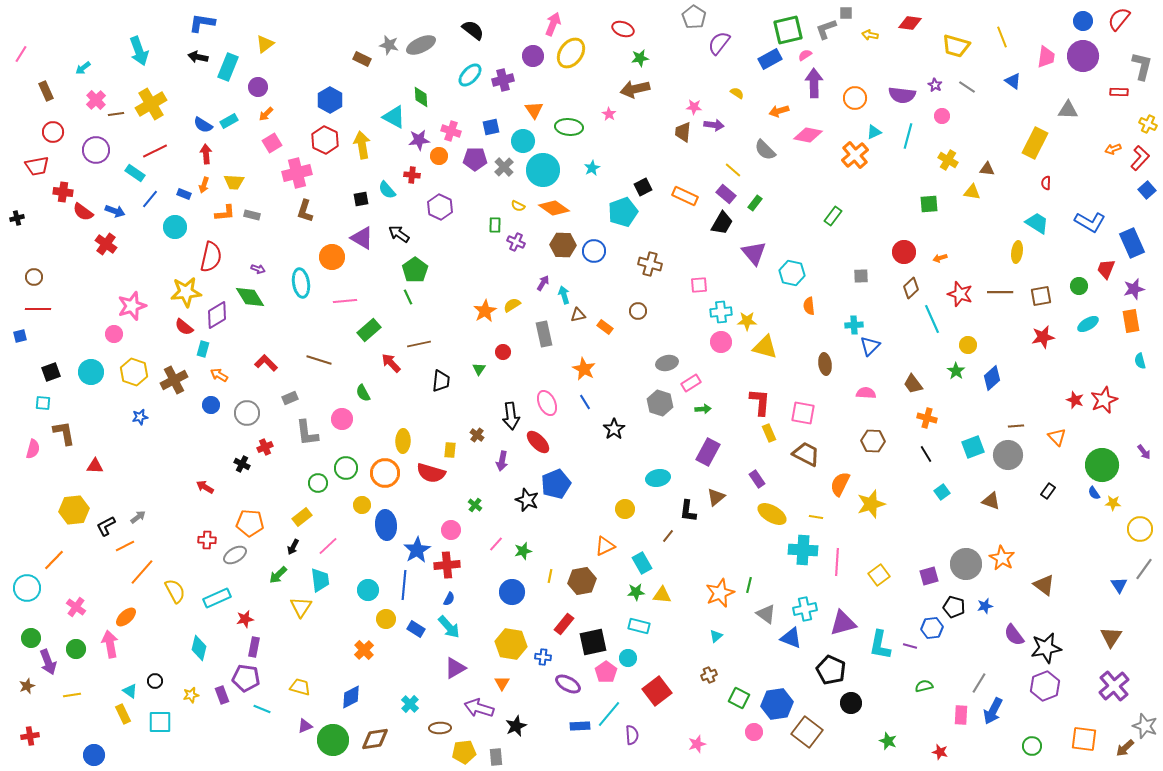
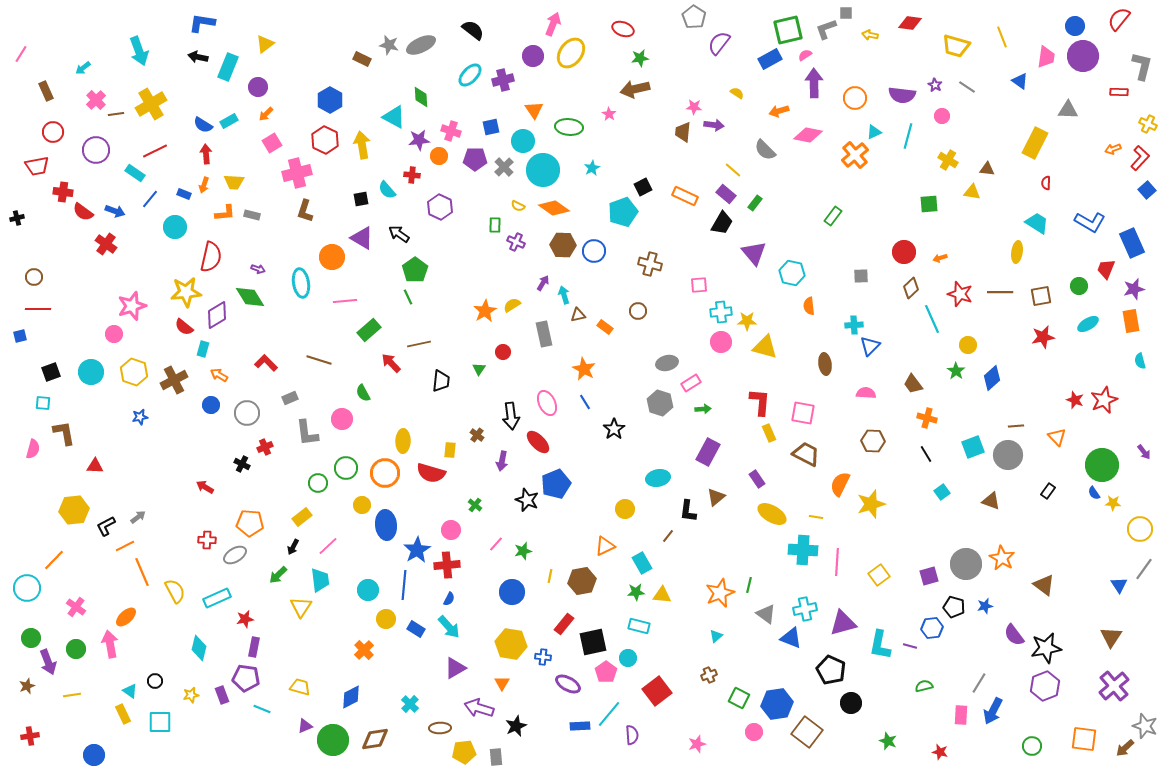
blue circle at (1083, 21): moved 8 px left, 5 px down
blue triangle at (1013, 81): moved 7 px right
orange line at (142, 572): rotated 64 degrees counterclockwise
